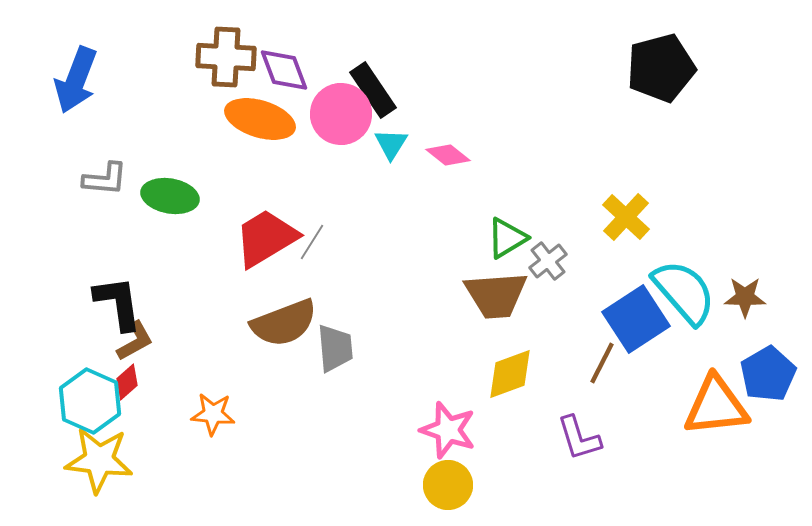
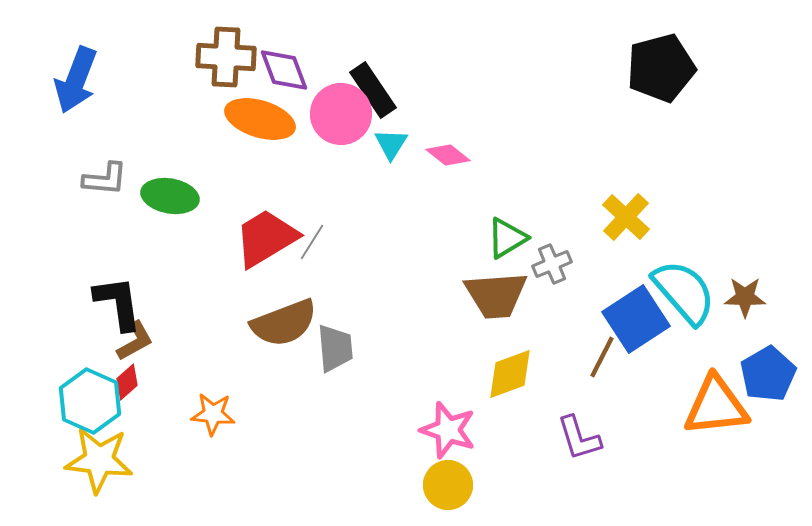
gray cross: moved 4 px right, 3 px down; rotated 15 degrees clockwise
brown line: moved 6 px up
